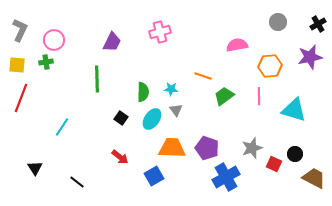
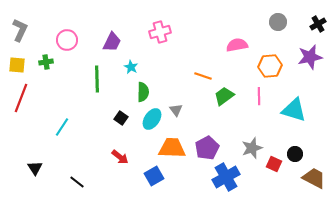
pink circle: moved 13 px right
cyan star: moved 40 px left, 22 px up; rotated 24 degrees clockwise
purple pentagon: rotated 25 degrees clockwise
